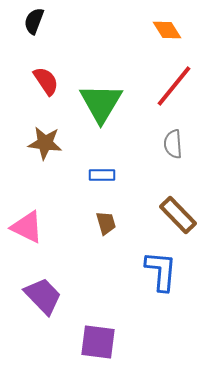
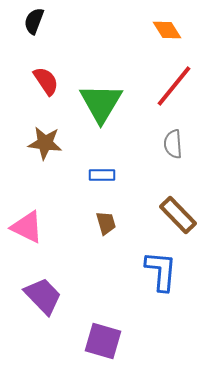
purple square: moved 5 px right, 1 px up; rotated 9 degrees clockwise
